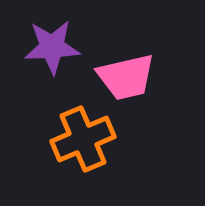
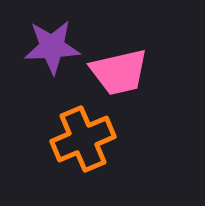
pink trapezoid: moved 7 px left, 5 px up
